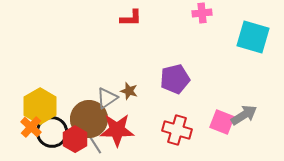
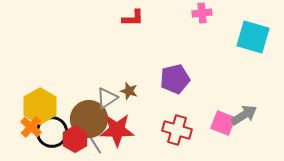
red L-shape: moved 2 px right
pink square: moved 1 px right, 1 px down
